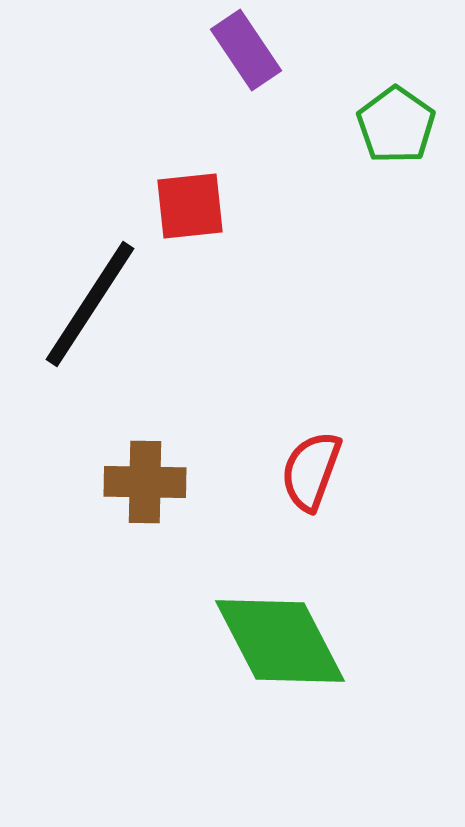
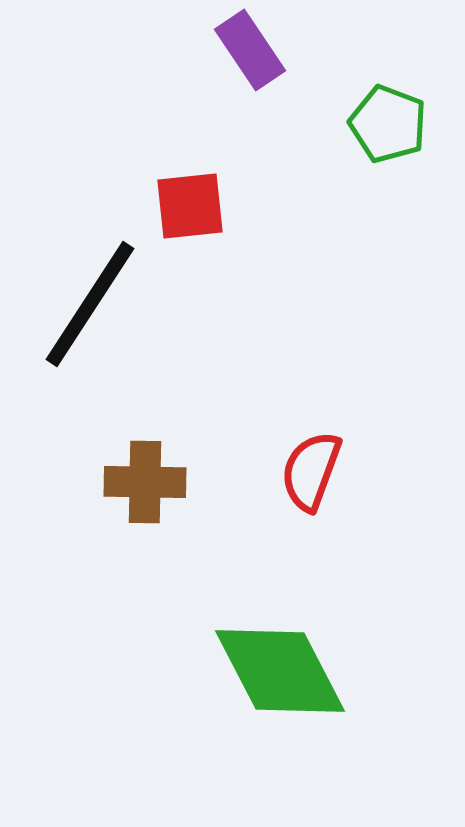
purple rectangle: moved 4 px right
green pentagon: moved 8 px left, 1 px up; rotated 14 degrees counterclockwise
green diamond: moved 30 px down
